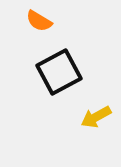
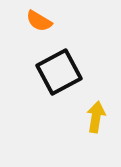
yellow arrow: rotated 128 degrees clockwise
